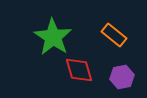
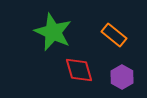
green star: moved 5 px up; rotated 9 degrees counterclockwise
purple hexagon: rotated 20 degrees counterclockwise
